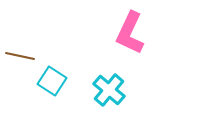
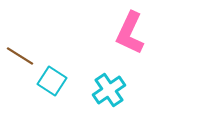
brown line: rotated 20 degrees clockwise
cyan cross: rotated 16 degrees clockwise
